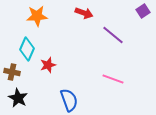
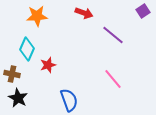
brown cross: moved 2 px down
pink line: rotated 30 degrees clockwise
